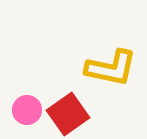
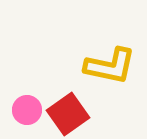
yellow L-shape: moved 1 px left, 2 px up
